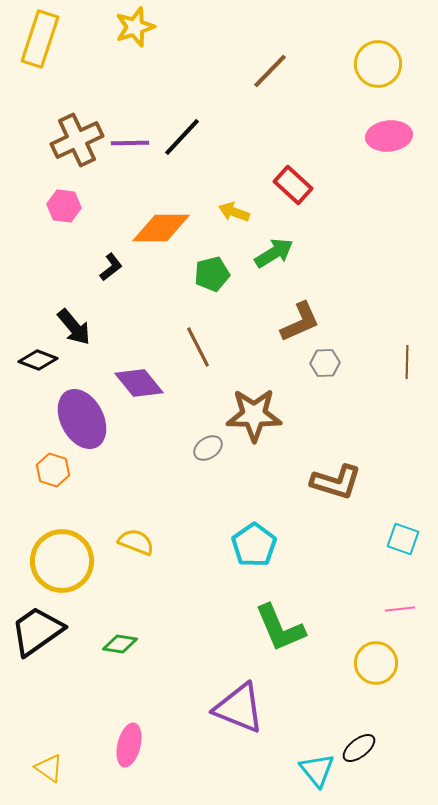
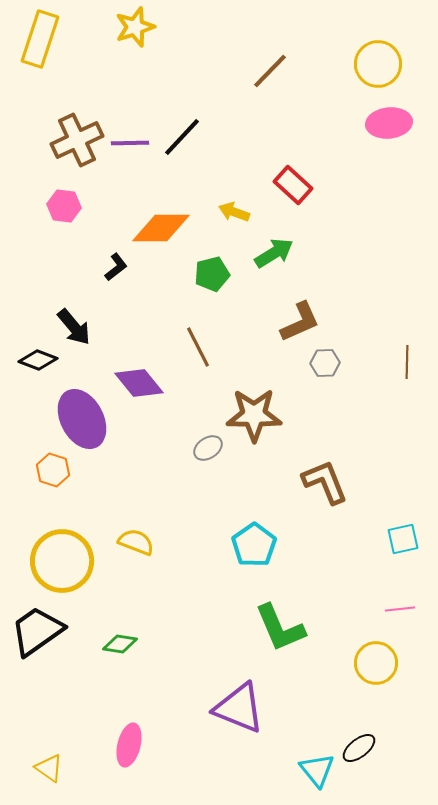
pink ellipse at (389, 136): moved 13 px up
black L-shape at (111, 267): moved 5 px right
brown L-shape at (336, 482): moved 11 px left; rotated 129 degrees counterclockwise
cyan square at (403, 539): rotated 32 degrees counterclockwise
